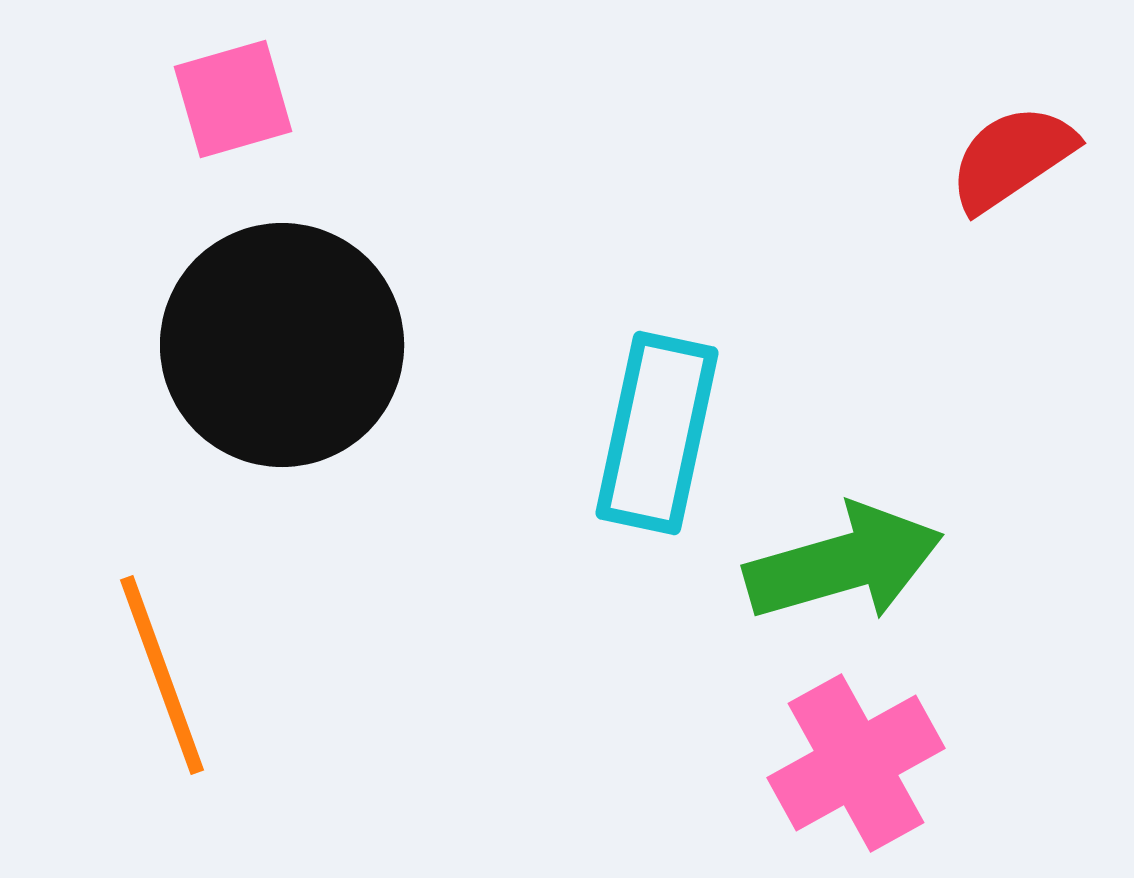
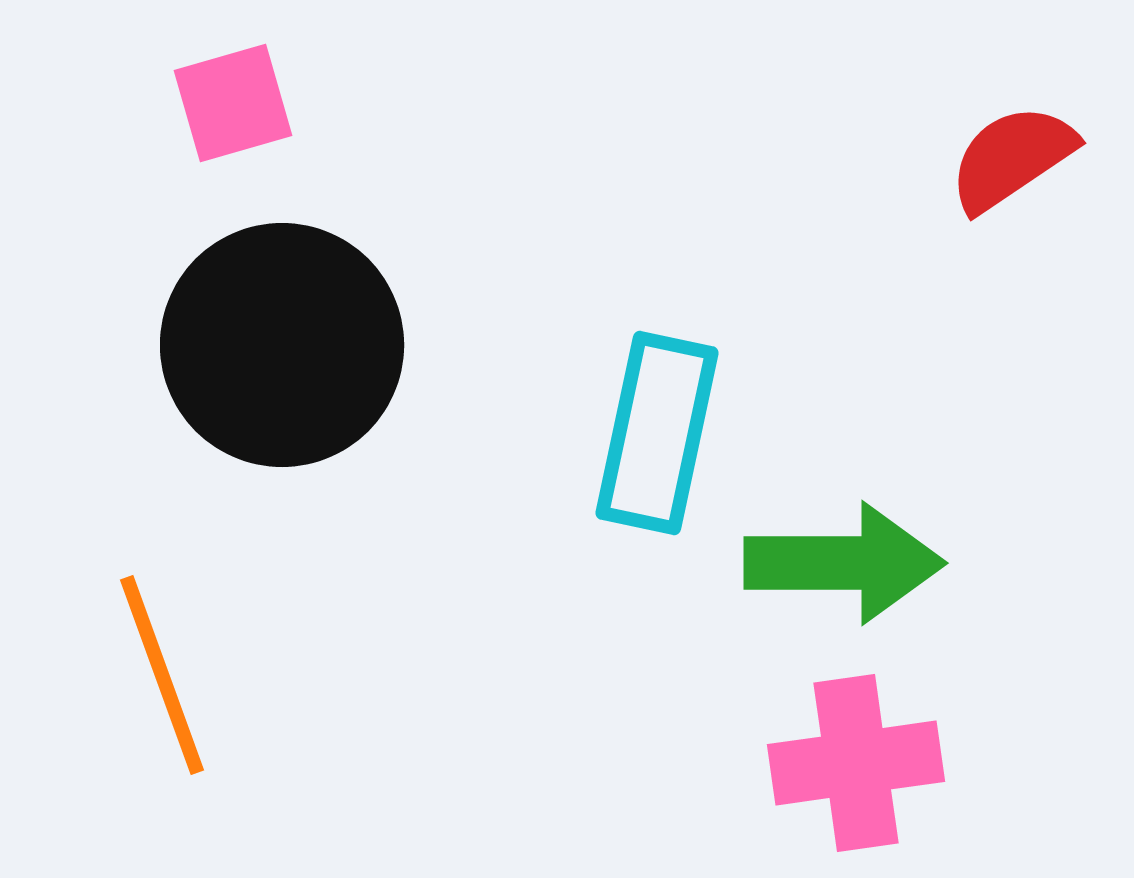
pink square: moved 4 px down
green arrow: rotated 16 degrees clockwise
pink cross: rotated 21 degrees clockwise
